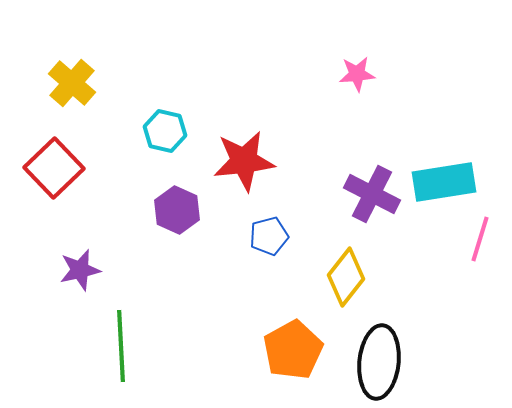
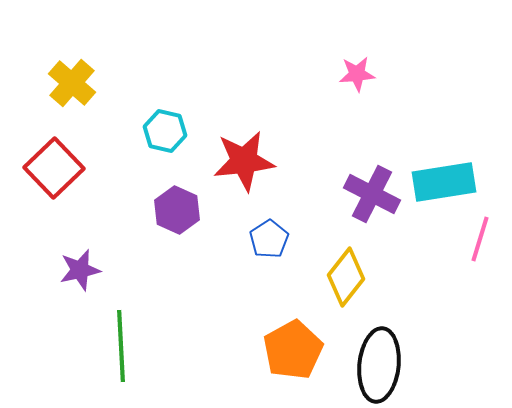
blue pentagon: moved 3 px down; rotated 18 degrees counterclockwise
black ellipse: moved 3 px down
